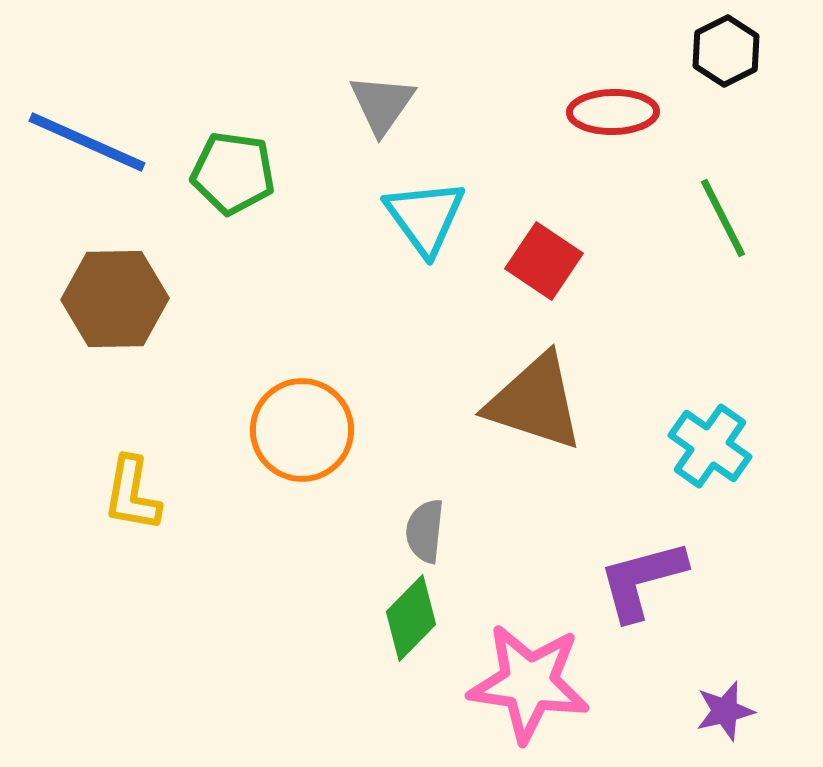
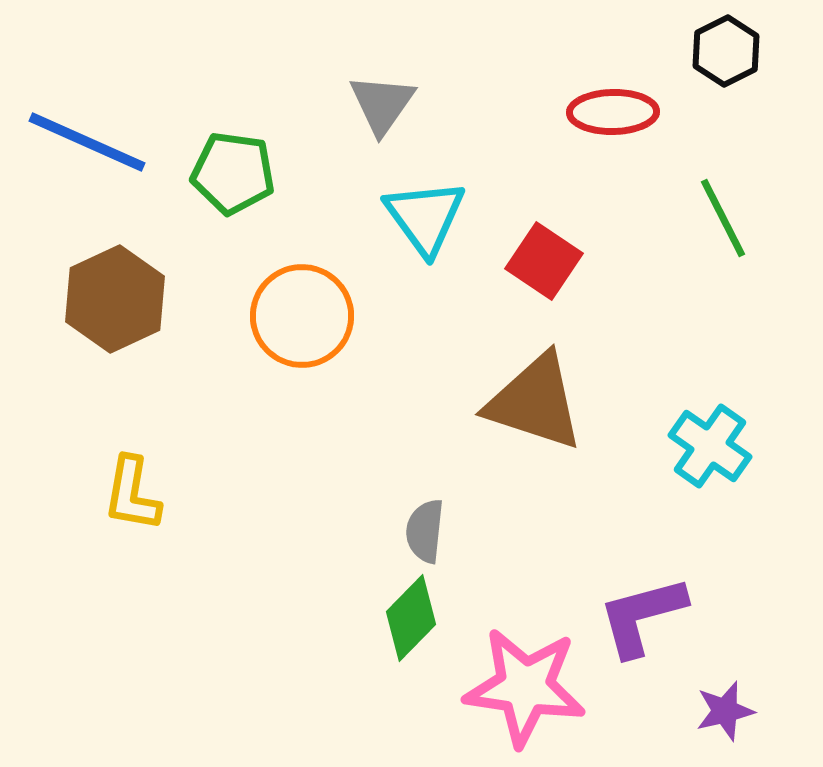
brown hexagon: rotated 24 degrees counterclockwise
orange circle: moved 114 px up
purple L-shape: moved 36 px down
pink star: moved 4 px left, 4 px down
